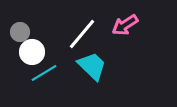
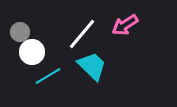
cyan line: moved 4 px right, 3 px down
